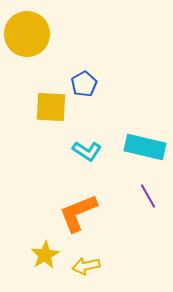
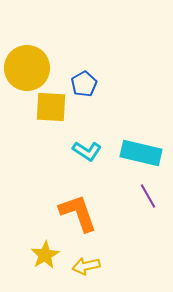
yellow circle: moved 34 px down
cyan rectangle: moved 4 px left, 6 px down
orange L-shape: rotated 93 degrees clockwise
